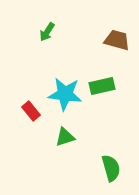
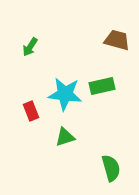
green arrow: moved 17 px left, 15 px down
red rectangle: rotated 18 degrees clockwise
